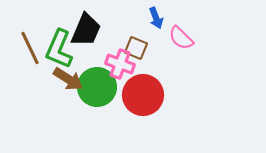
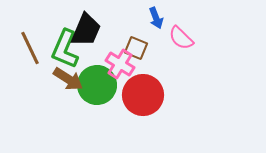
green L-shape: moved 6 px right
pink cross: rotated 12 degrees clockwise
green circle: moved 2 px up
